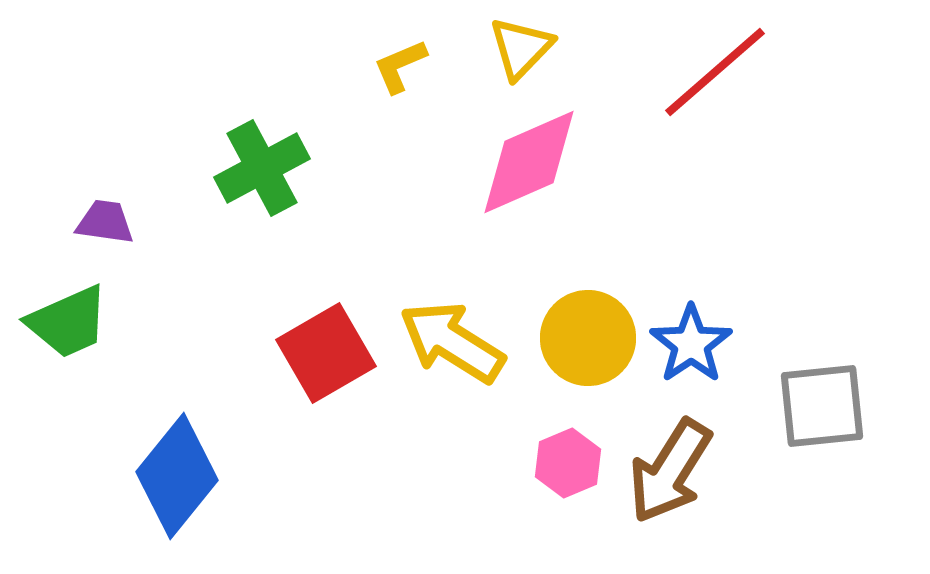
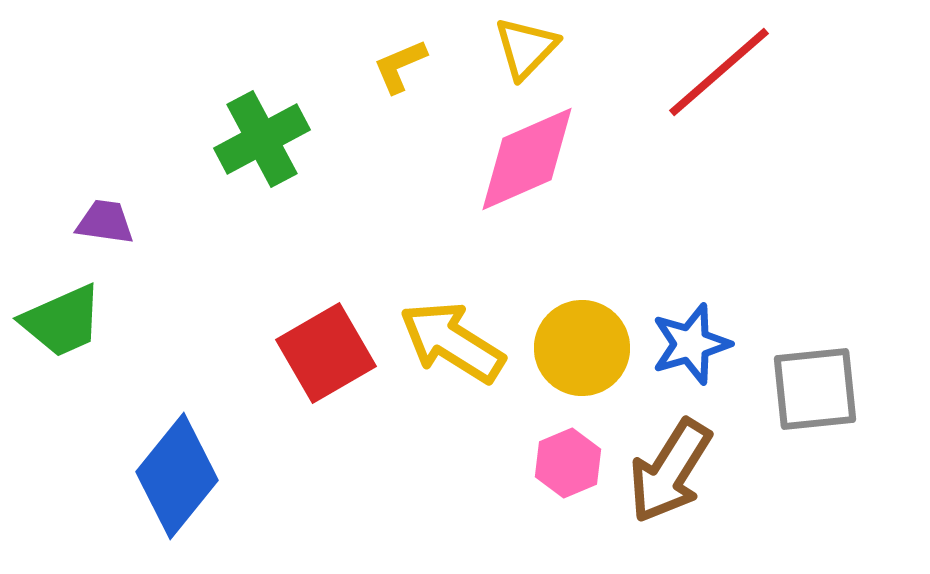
yellow triangle: moved 5 px right
red line: moved 4 px right
pink diamond: moved 2 px left, 3 px up
green cross: moved 29 px up
green trapezoid: moved 6 px left, 1 px up
yellow circle: moved 6 px left, 10 px down
blue star: rotated 18 degrees clockwise
gray square: moved 7 px left, 17 px up
